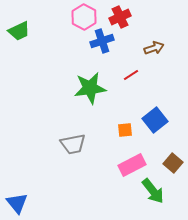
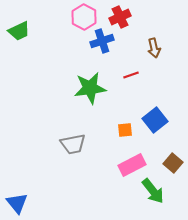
brown arrow: rotated 96 degrees clockwise
red line: rotated 14 degrees clockwise
